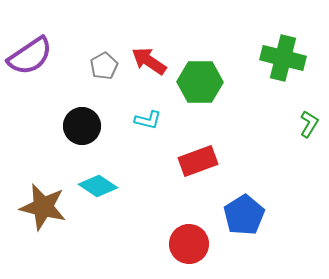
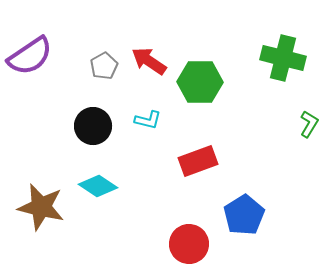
black circle: moved 11 px right
brown star: moved 2 px left
